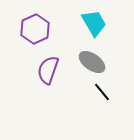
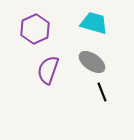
cyan trapezoid: rotated 44 degrees counterclockwise
black line: rotated 18 degrees clockwise
